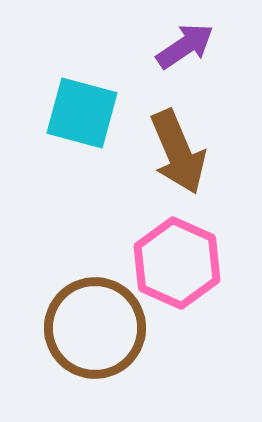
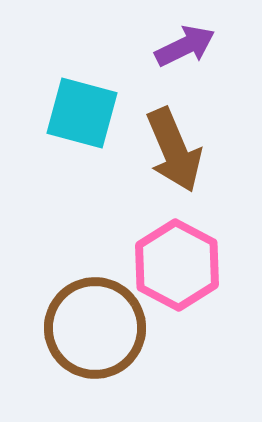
purple arrow: rotated 8 degrees clockwise
brown arrow: moved 4 px left, 2 px up
pink hexagon: moved 2 px down; rotated 4 degrees clockwise
